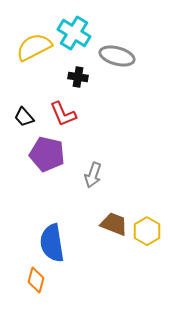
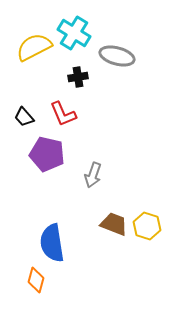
black cross: rotated 18 degrees counterclockwise
yellow hexagon: moved 5 px up; rotated 12 degrees counterclockwise
